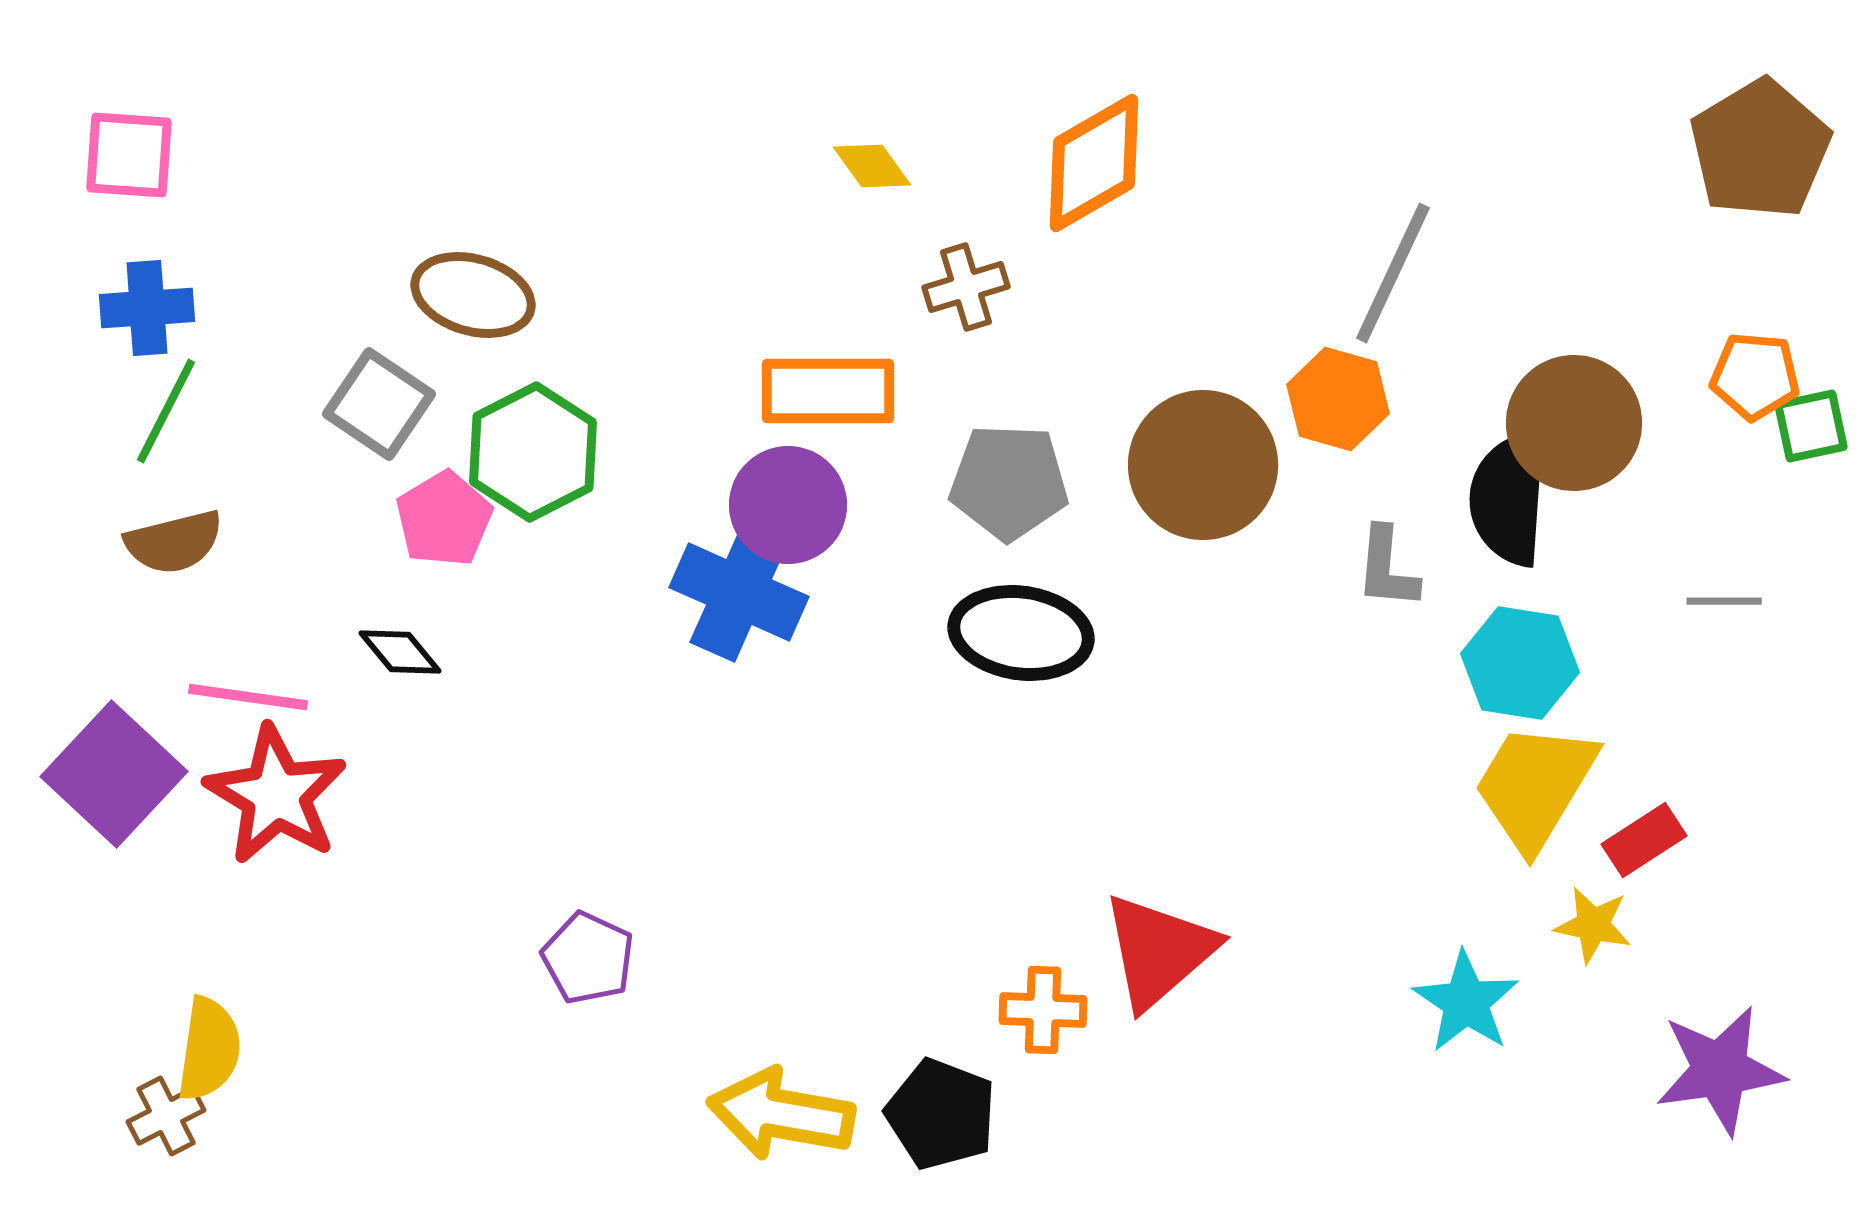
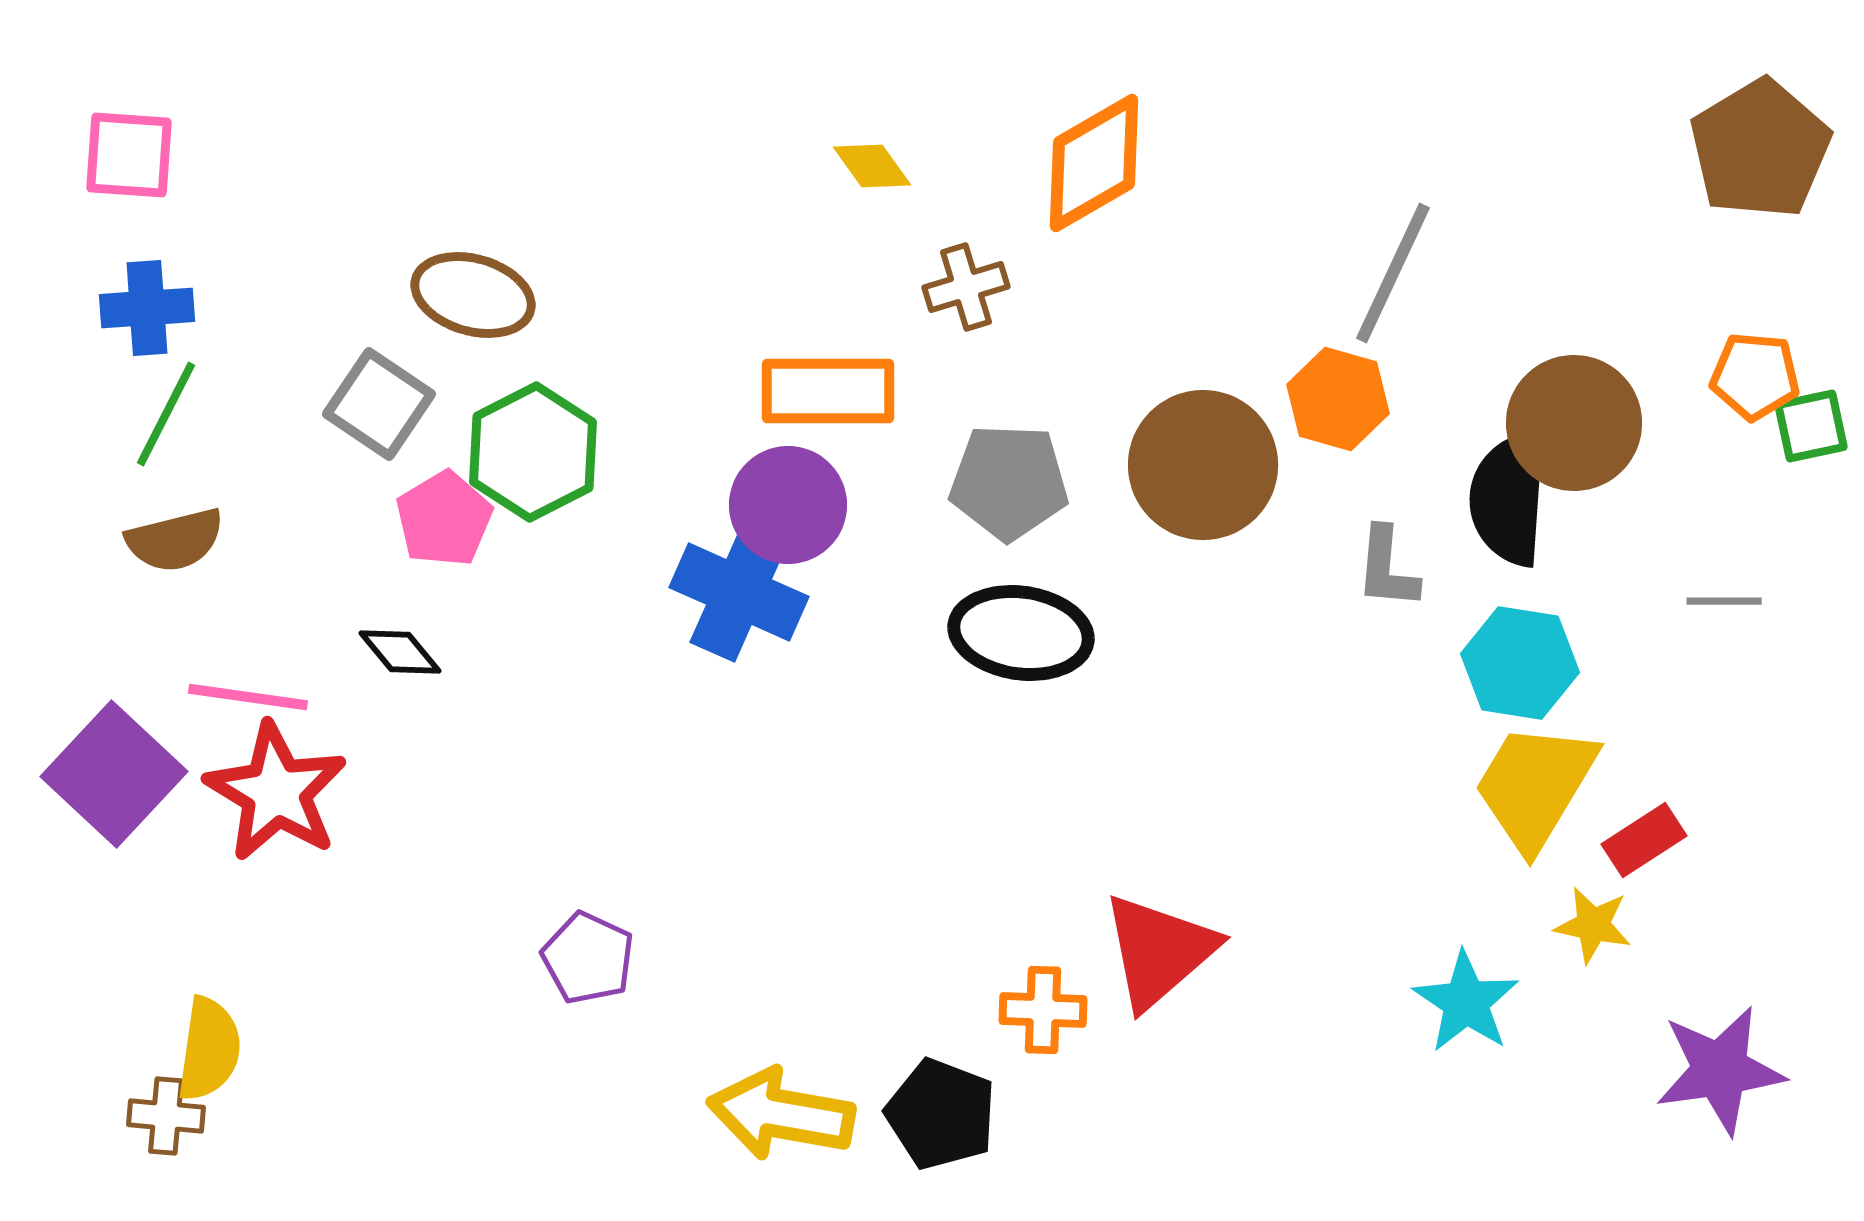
green line at (166, 411): moved 3 px down
brown semicircle at (174, 542): moved 1 px right, 2 px up
red star at (276, 795): moved 3 px up
brown cross at (166, 1116): rotated 32 degrees clockwise
